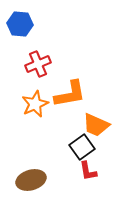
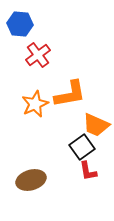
red cross: moved 9 px up; rotated 15 degrees counterclockwise
